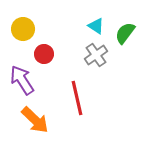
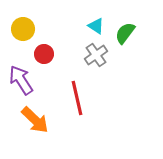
purple arrow: moved 1 px left
